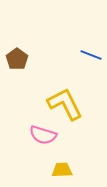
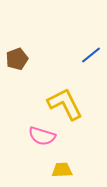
blue line: rotated 60 degrees counterclockwise
brown pentagon: rotated 15 degrees clockwise
pink semicircle: moved 1 px left, 1 px down
